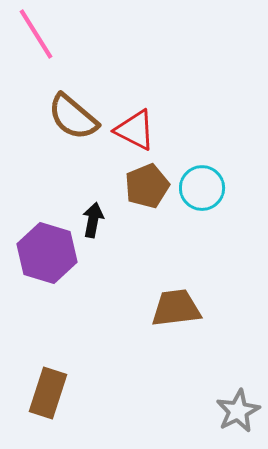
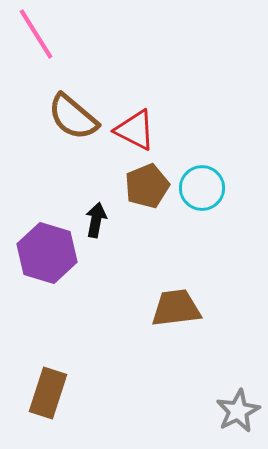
black arrow: moved 3 px right
